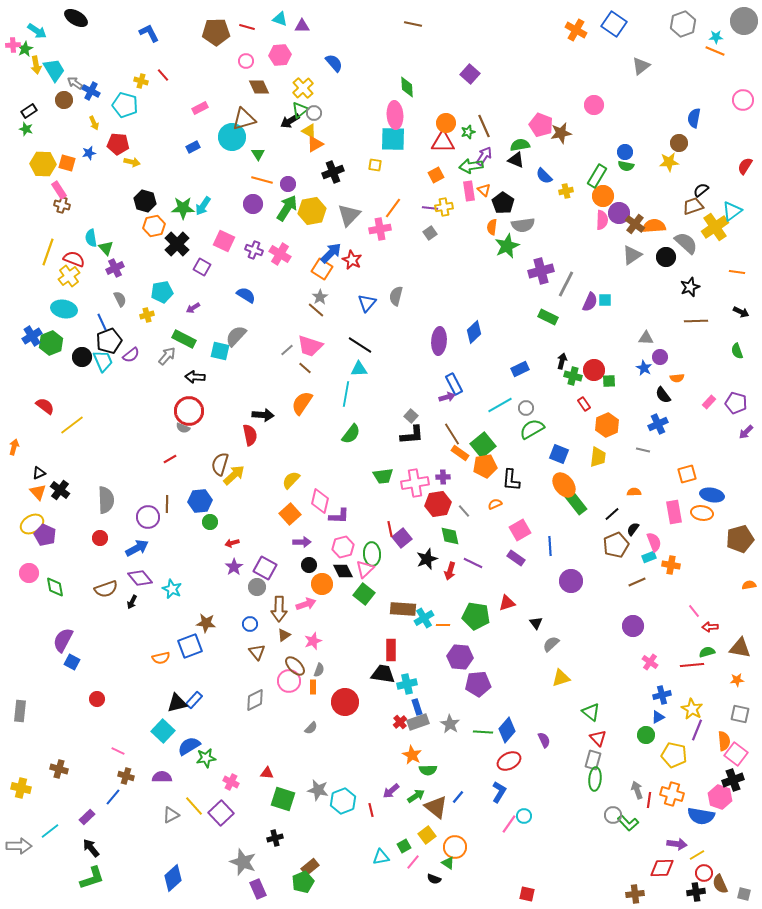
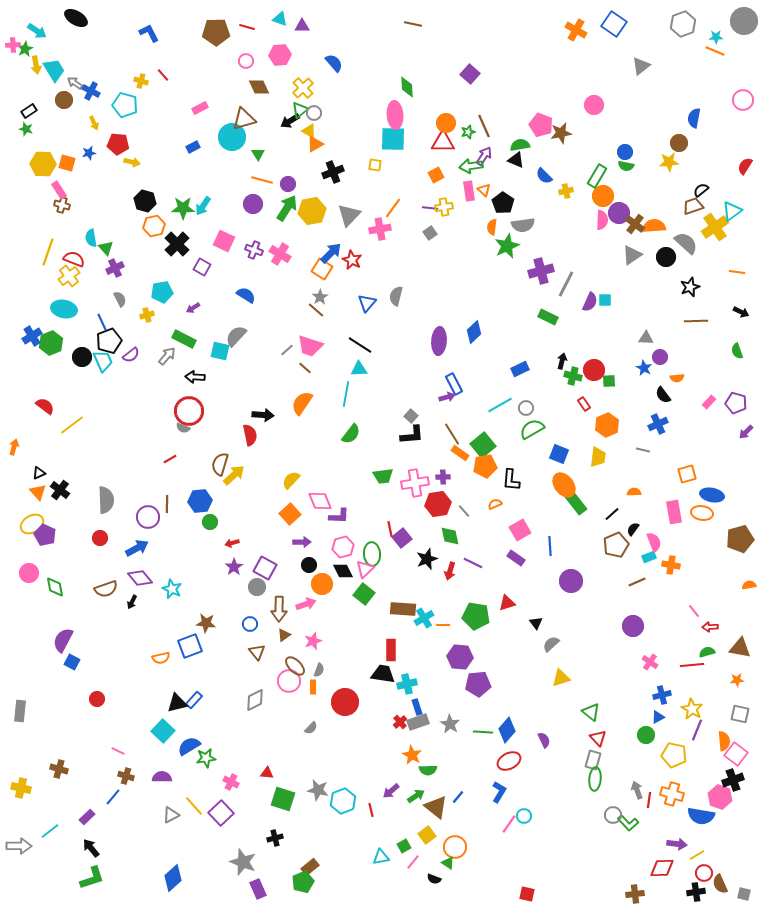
pink diamond at (320, 501): rotated 35 degrees counterclockwise
